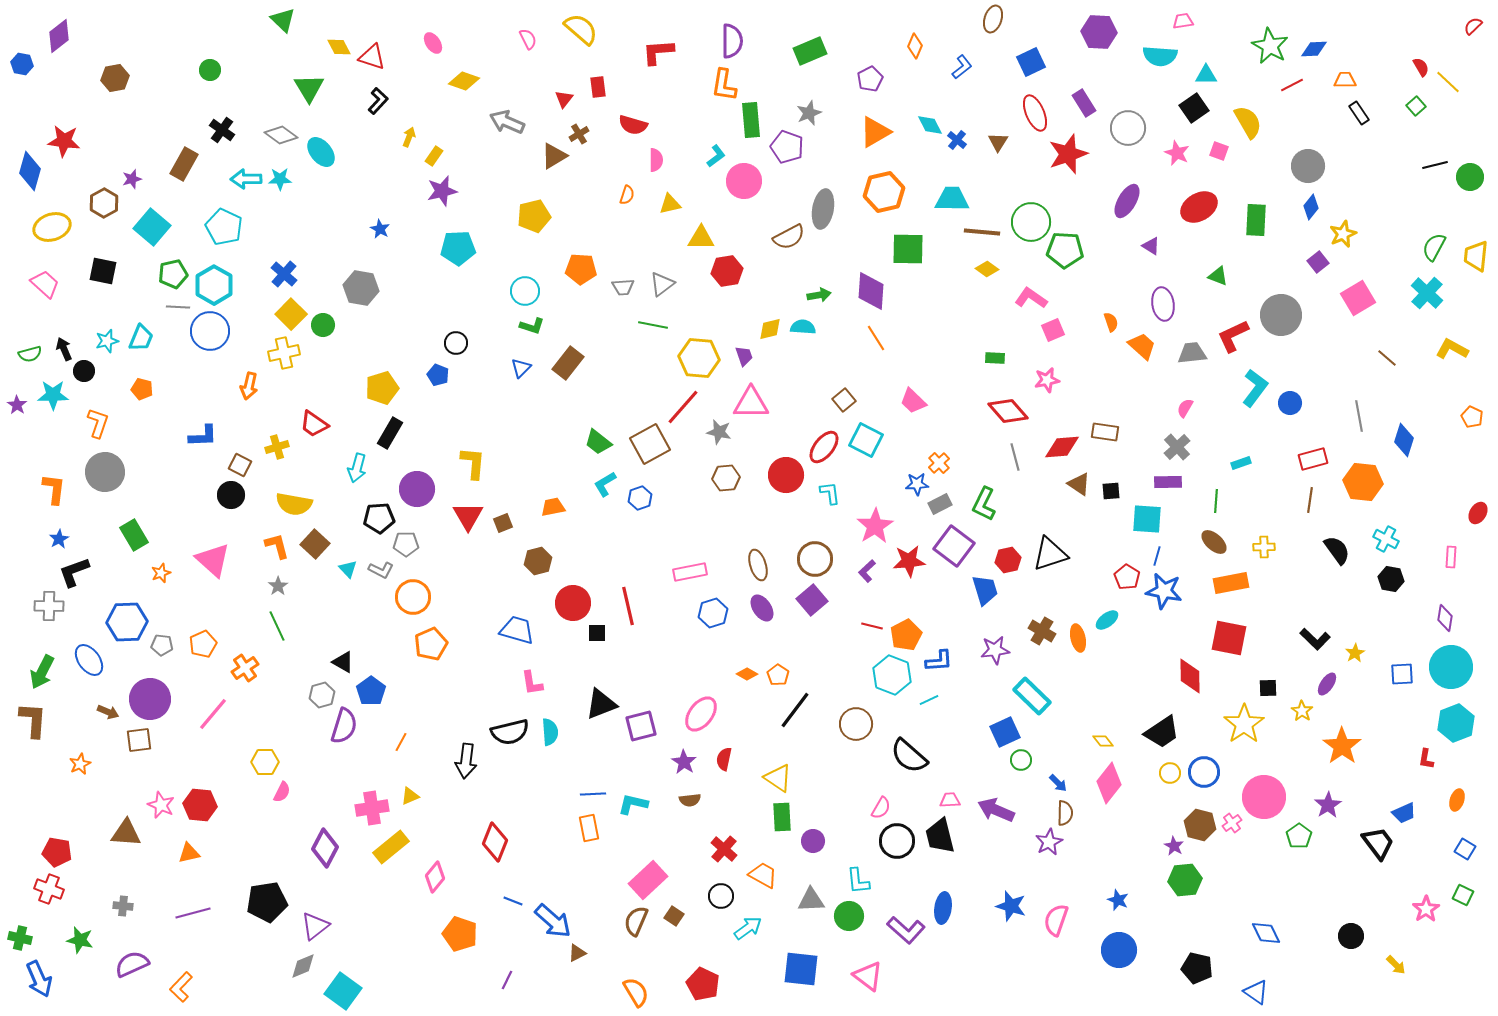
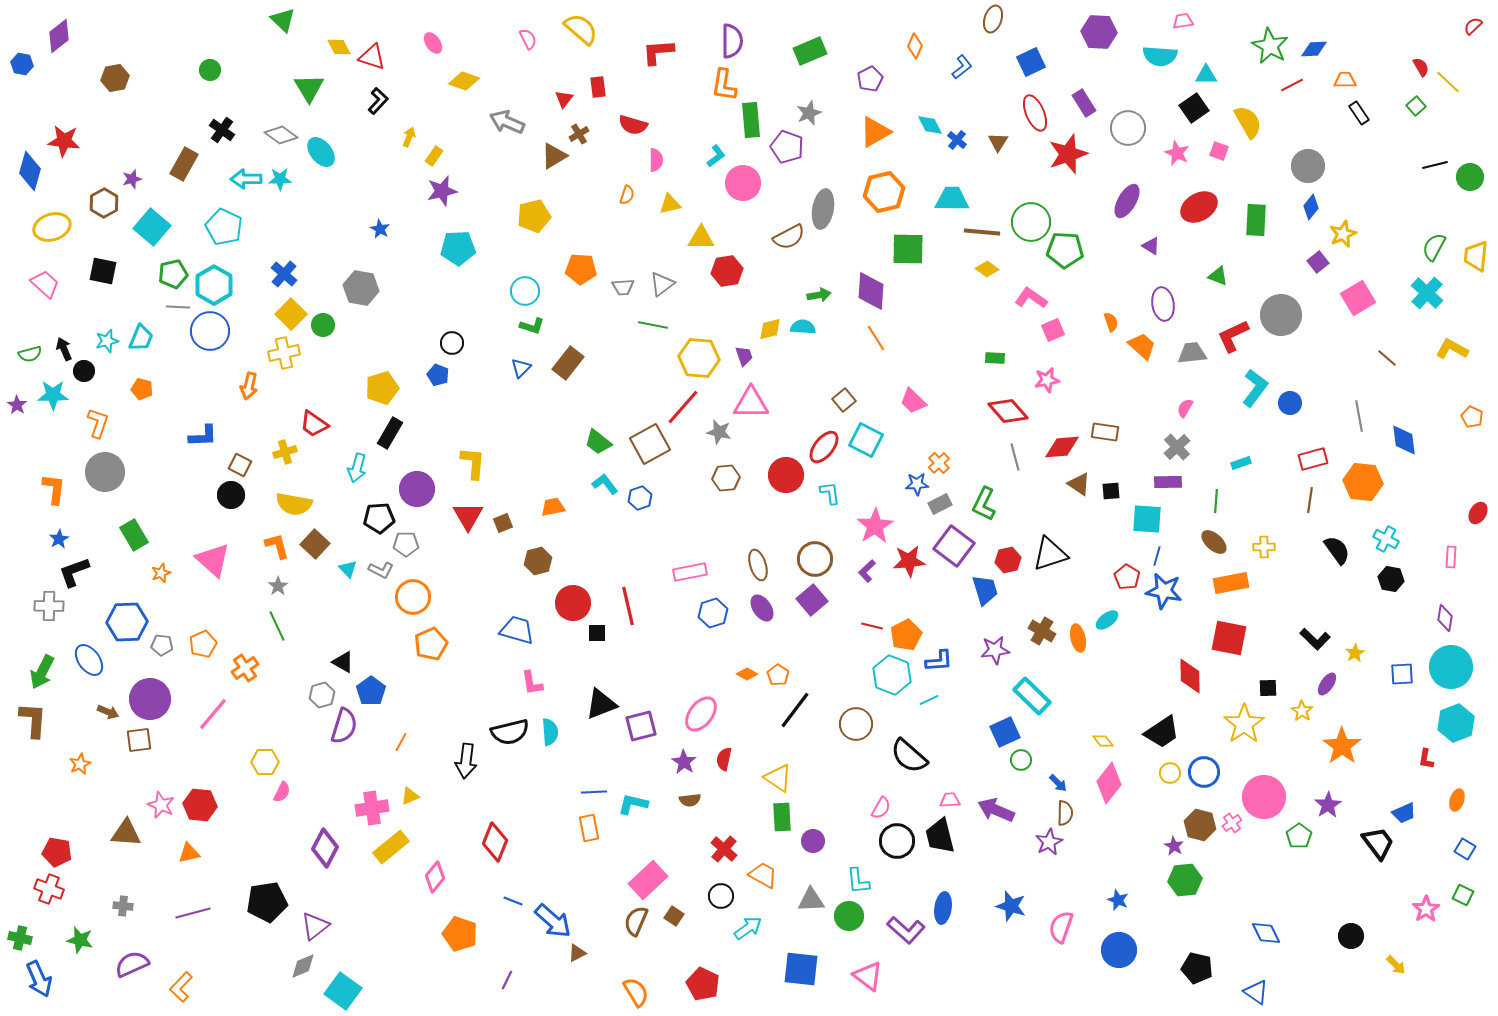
pink circle at (744, 181): moved 1 px left, 2 px down
black circle at (456, 343): moved 4 px left
blue diamond at (1404, 440): rotated 24 degrees counterclockwise
yellow cross at (277, 447): moved 8 px right, 5 px down
cyan L-shape at (605, 484): rotated 84 degrees clockwise
blue line at (593, 794): moved 1 px right, 2 px up
pink semicircle at (1056, 920): moved 5 px right, 7 px down
